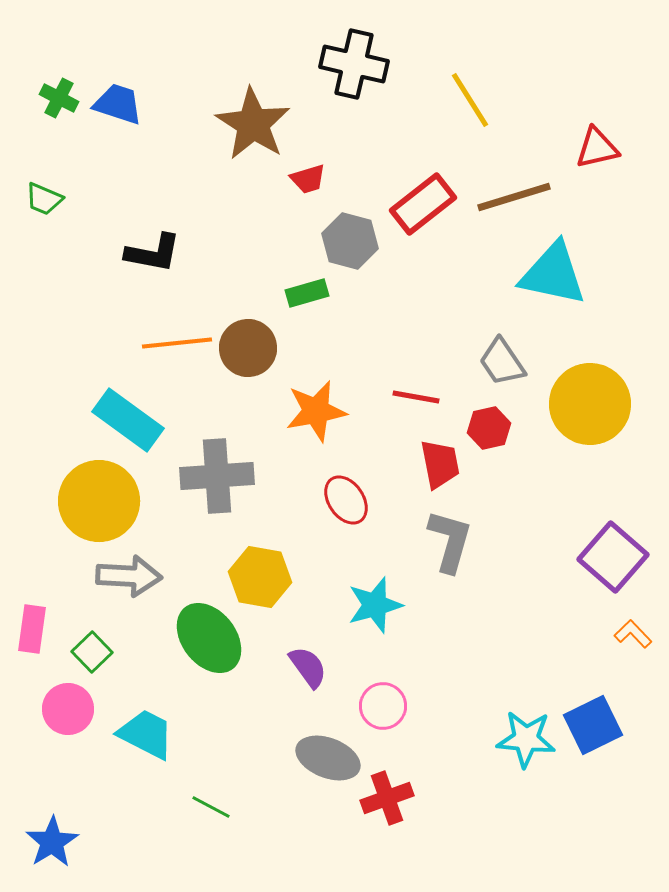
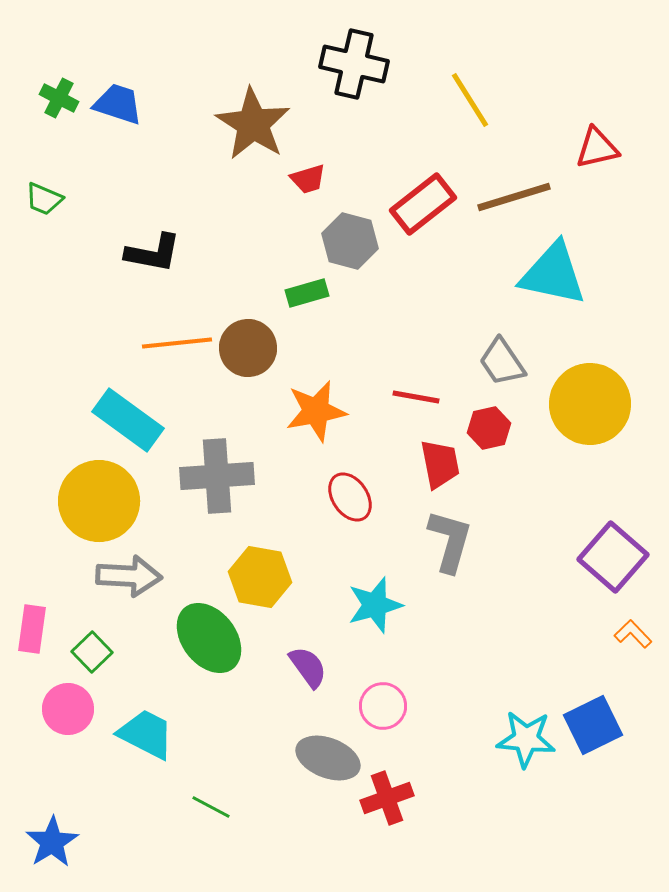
red ellipse at (346, 500): moved 4 px right, 3 px up
